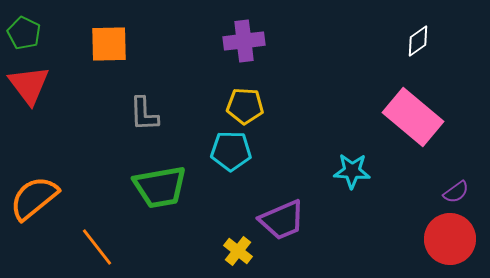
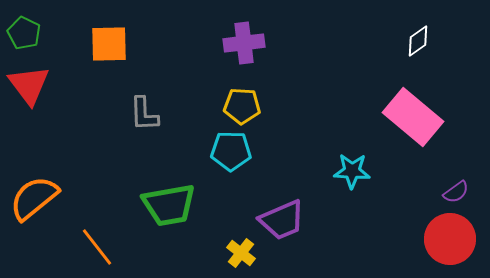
purple cross: moved 2 px down
yellow pentagon: moved 3 px left
green trapezoid: moved 9 px right, 18 px down
yellow cross: moved 3 px right, 2 px down
